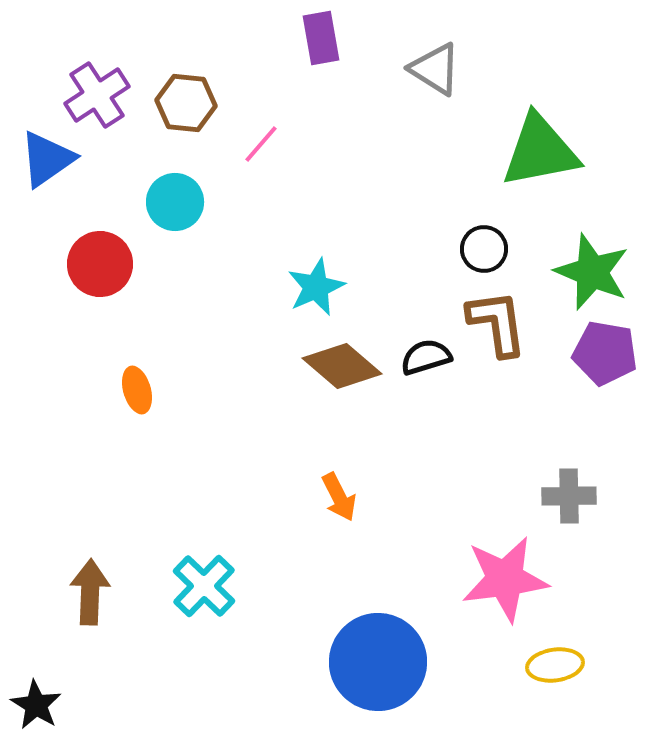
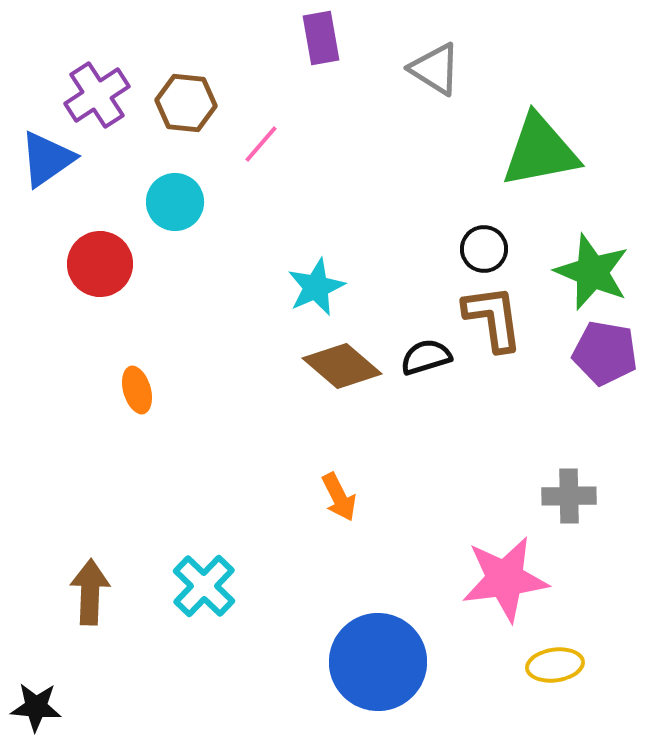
brown L-shape: moved 4 px left, 5 px up
black star: moved 2 px down; rotated 27 degrees counterclockwise
